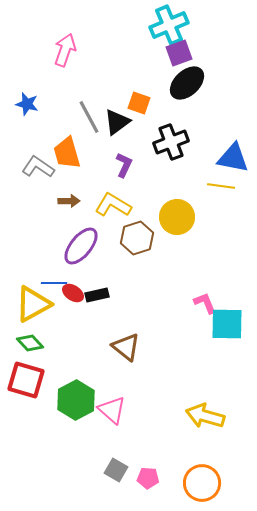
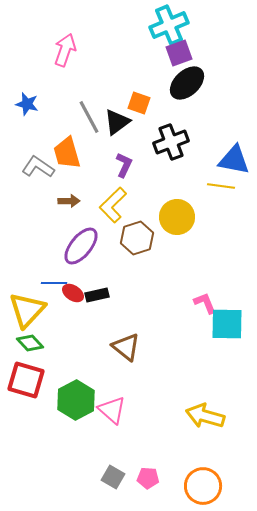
blue triangle: moved 1 px right, 2 px down
yellow L-shape: rotated 75 degrees counterclockwise
yellow triangle: moved 6 px left, 6 px down; rotated 18 degrees counterclockwise
gray square: moved 3 px left, 7 px down
orange circle: moved 1 px right, 3 px down
